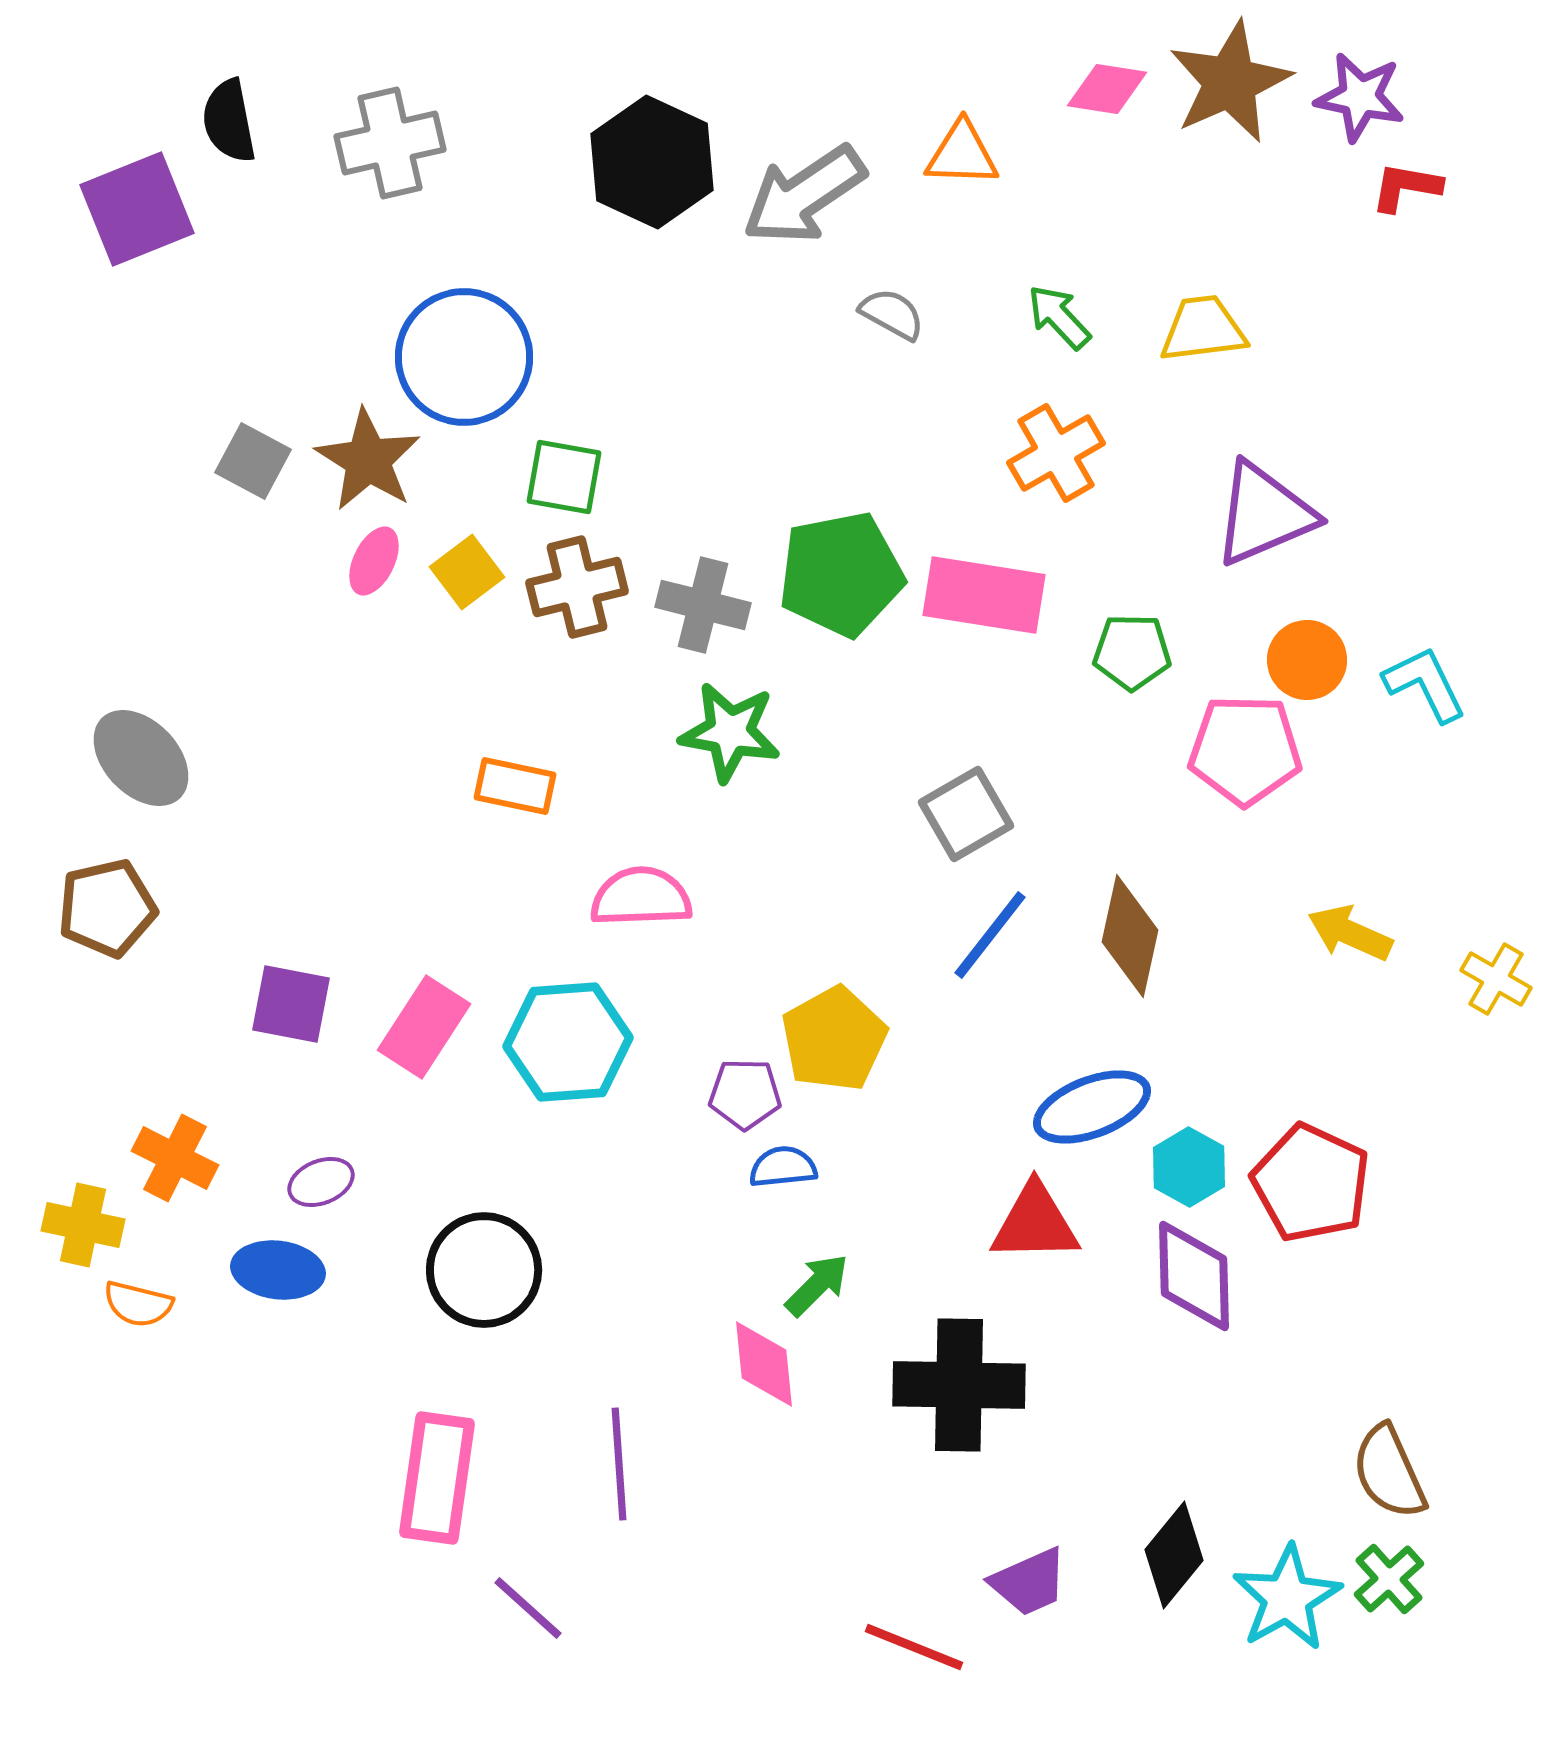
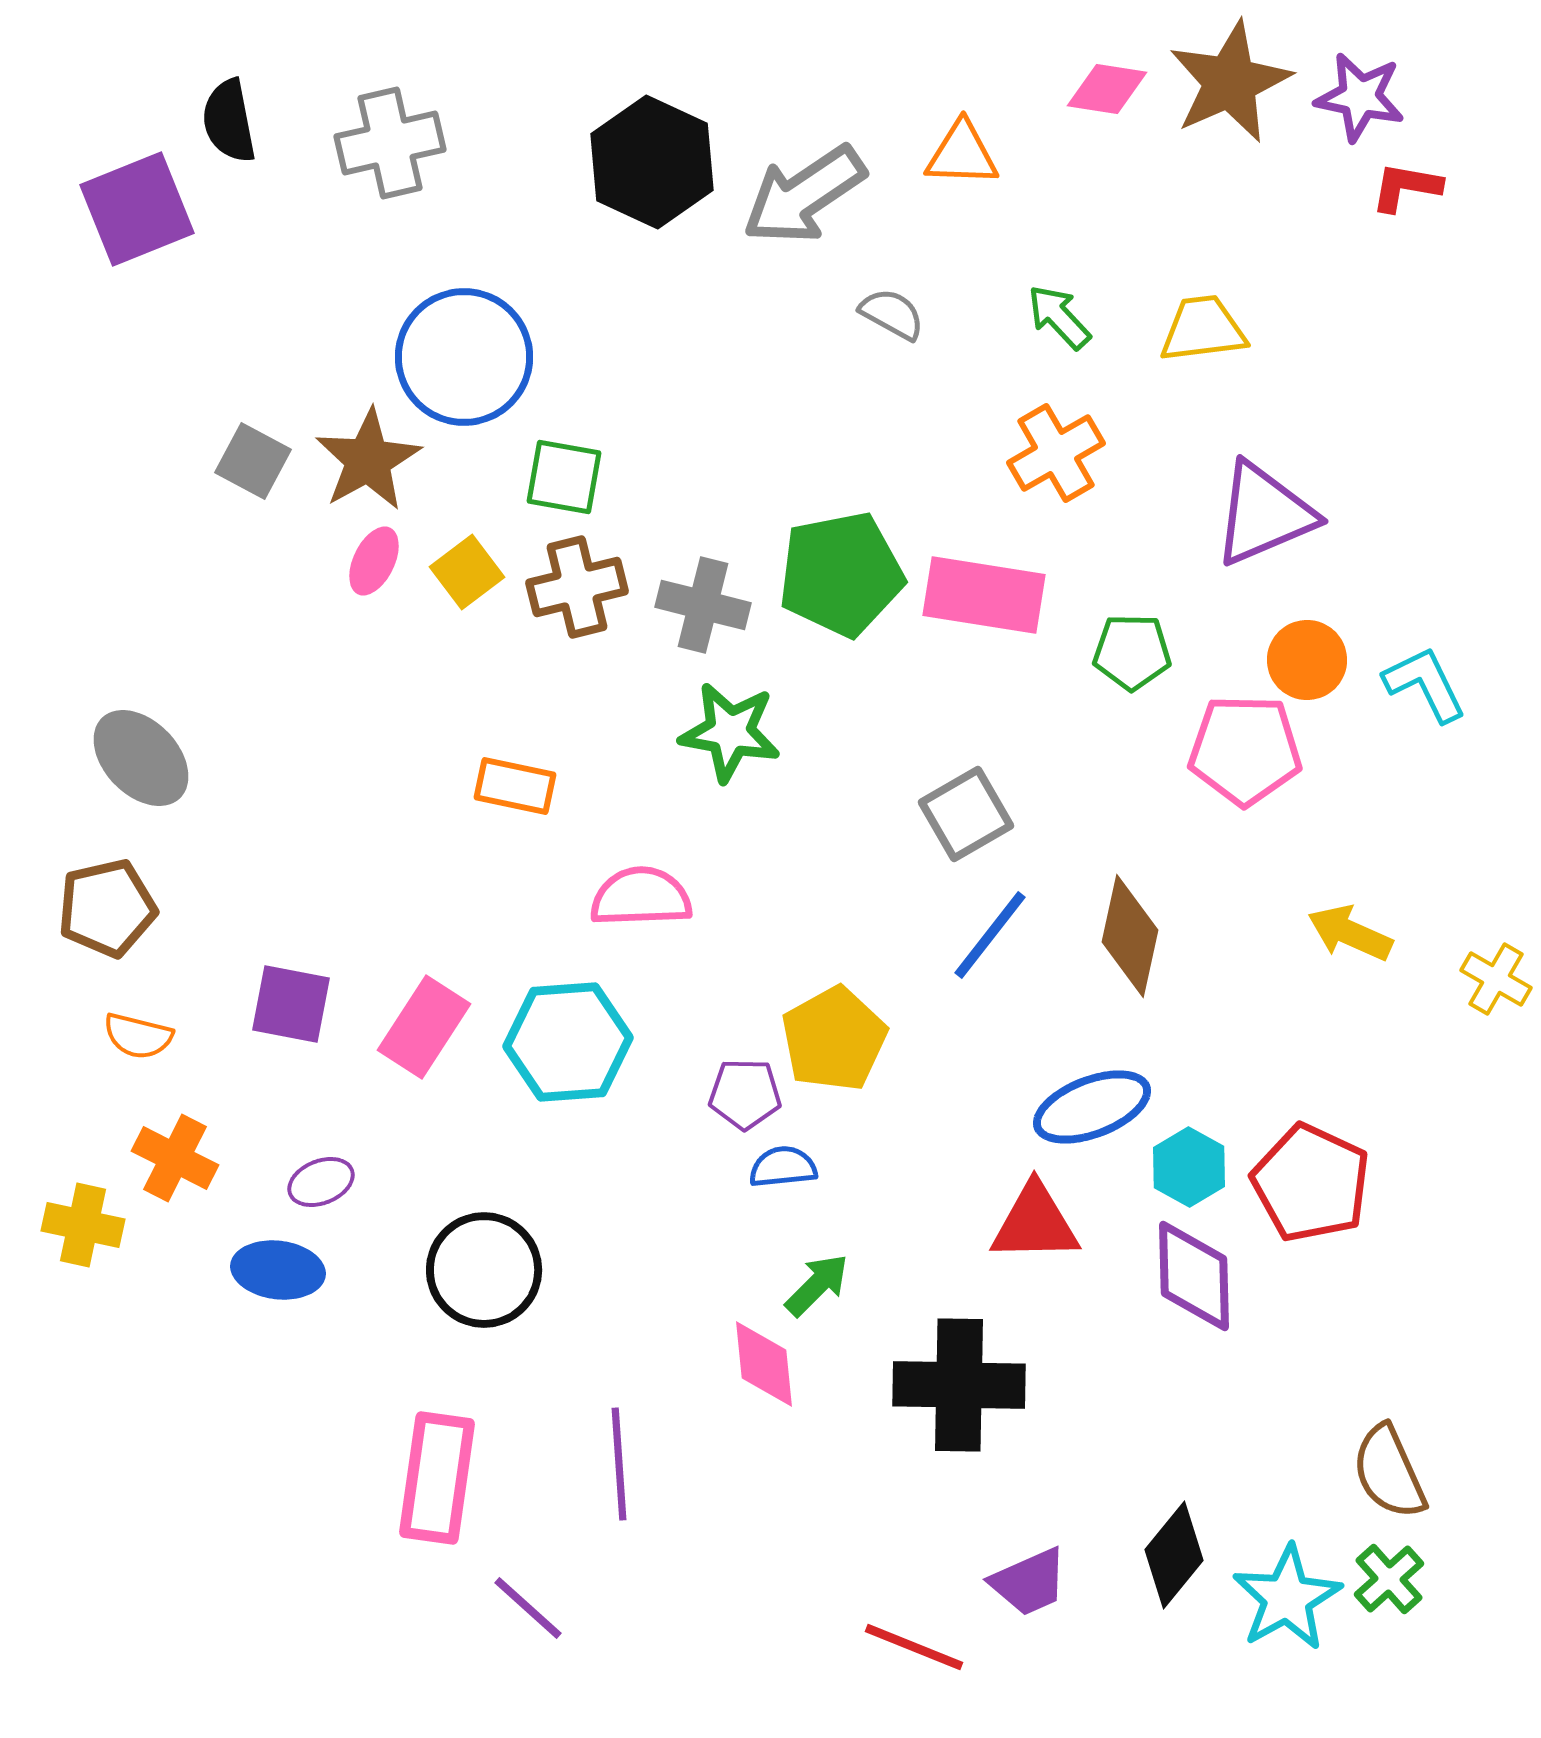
brown star at (368, 460): rotated 11 degrees clockwise
orange semicircle at (138, 1304): moved 268 px up
